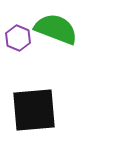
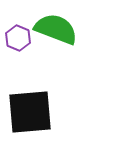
black square: moved 4 px left, 2 px down
